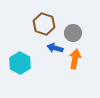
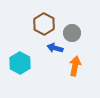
brown hexagon: rotated 10 degrees clockwise
gray circle: moved 1 px left
orange arrow: moved 7 px down
